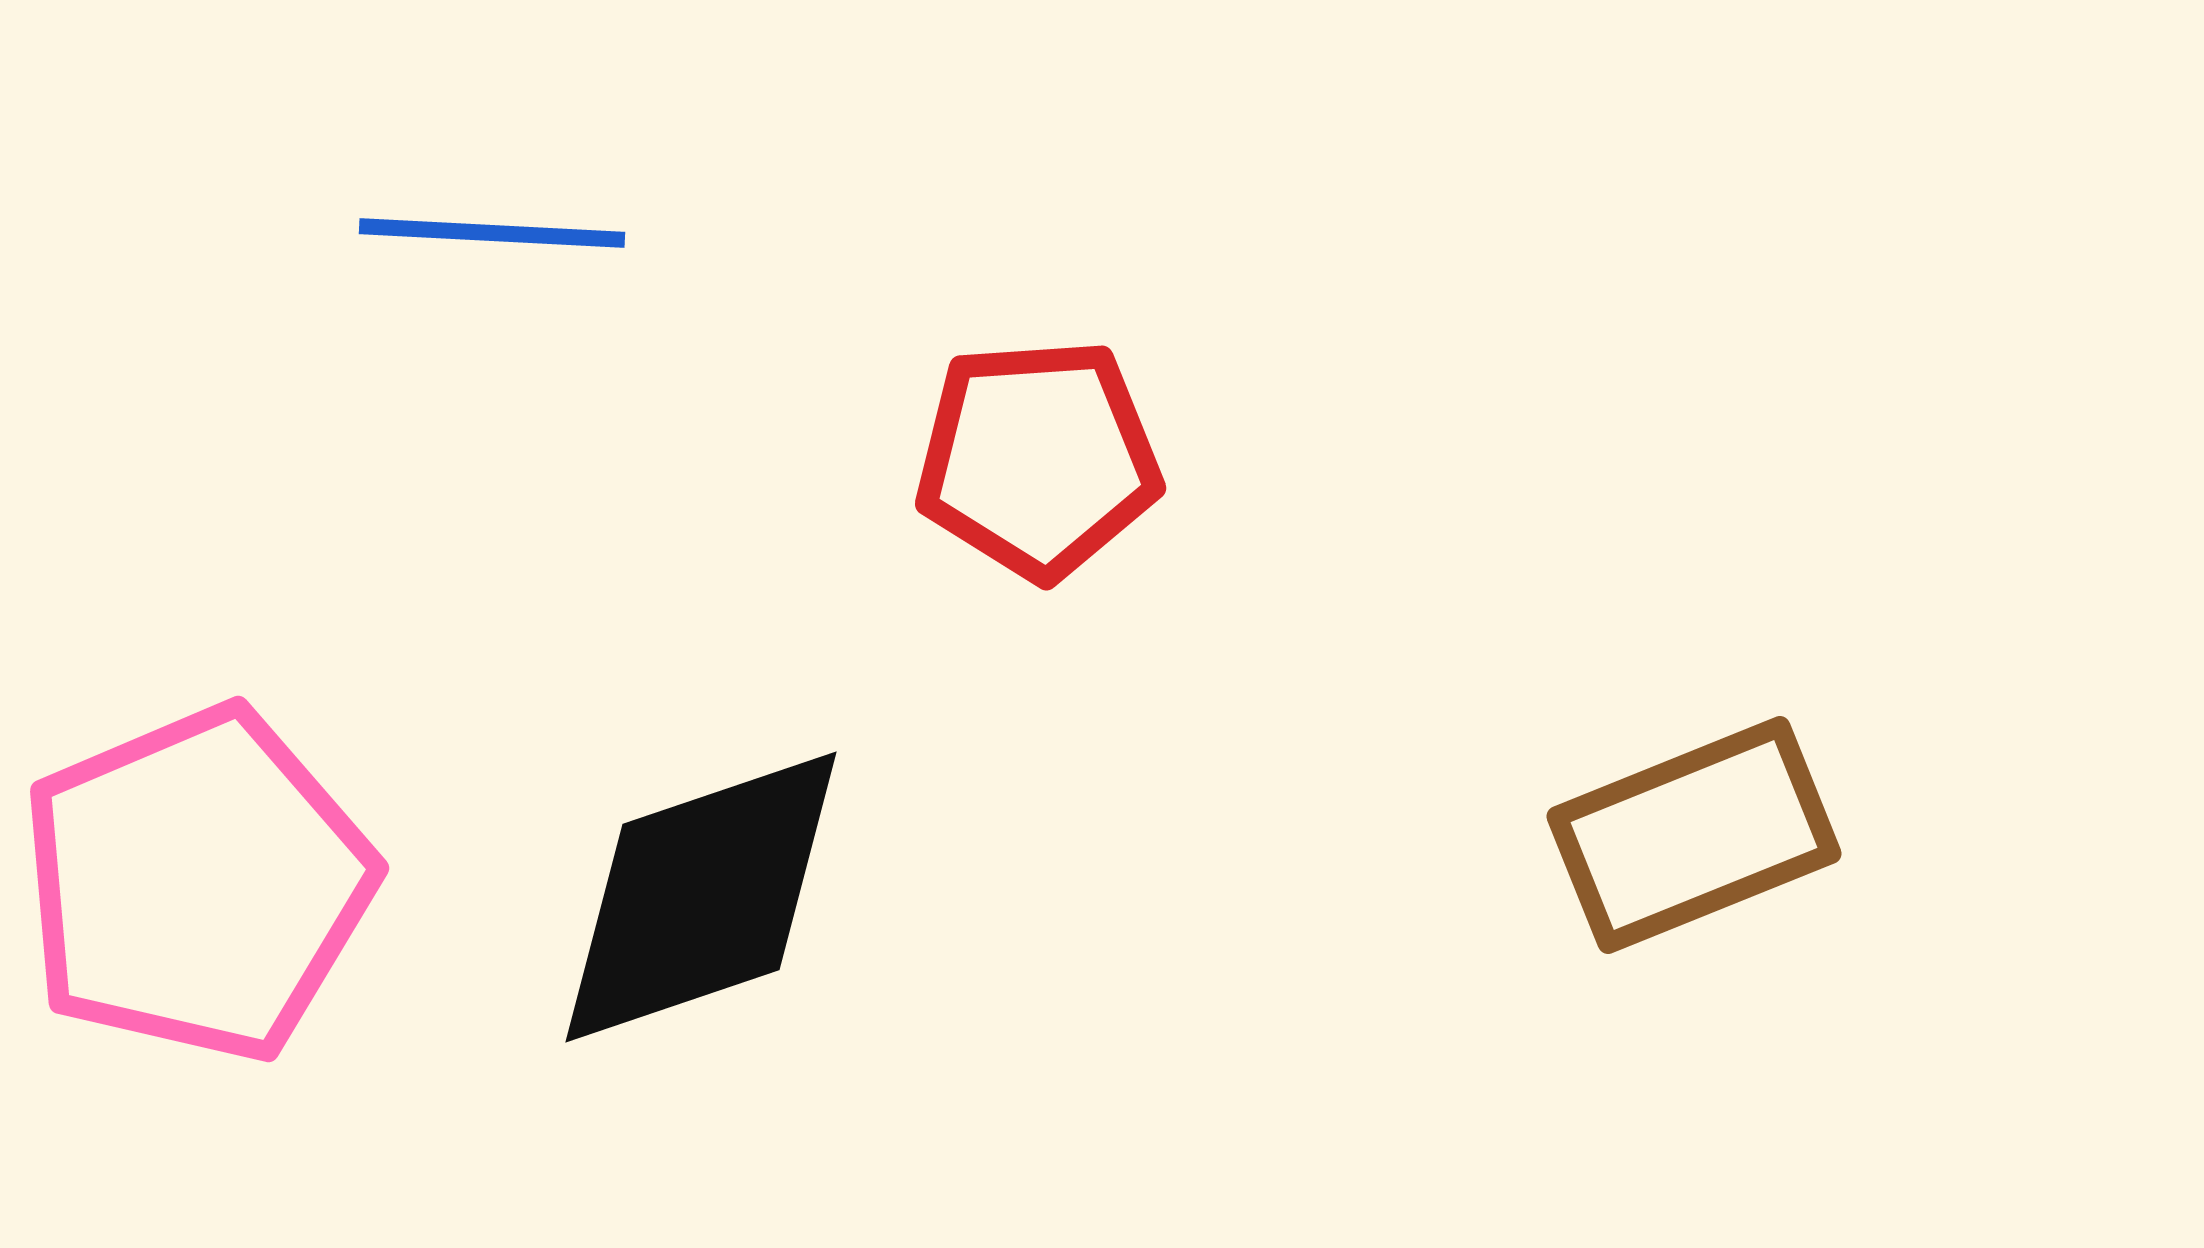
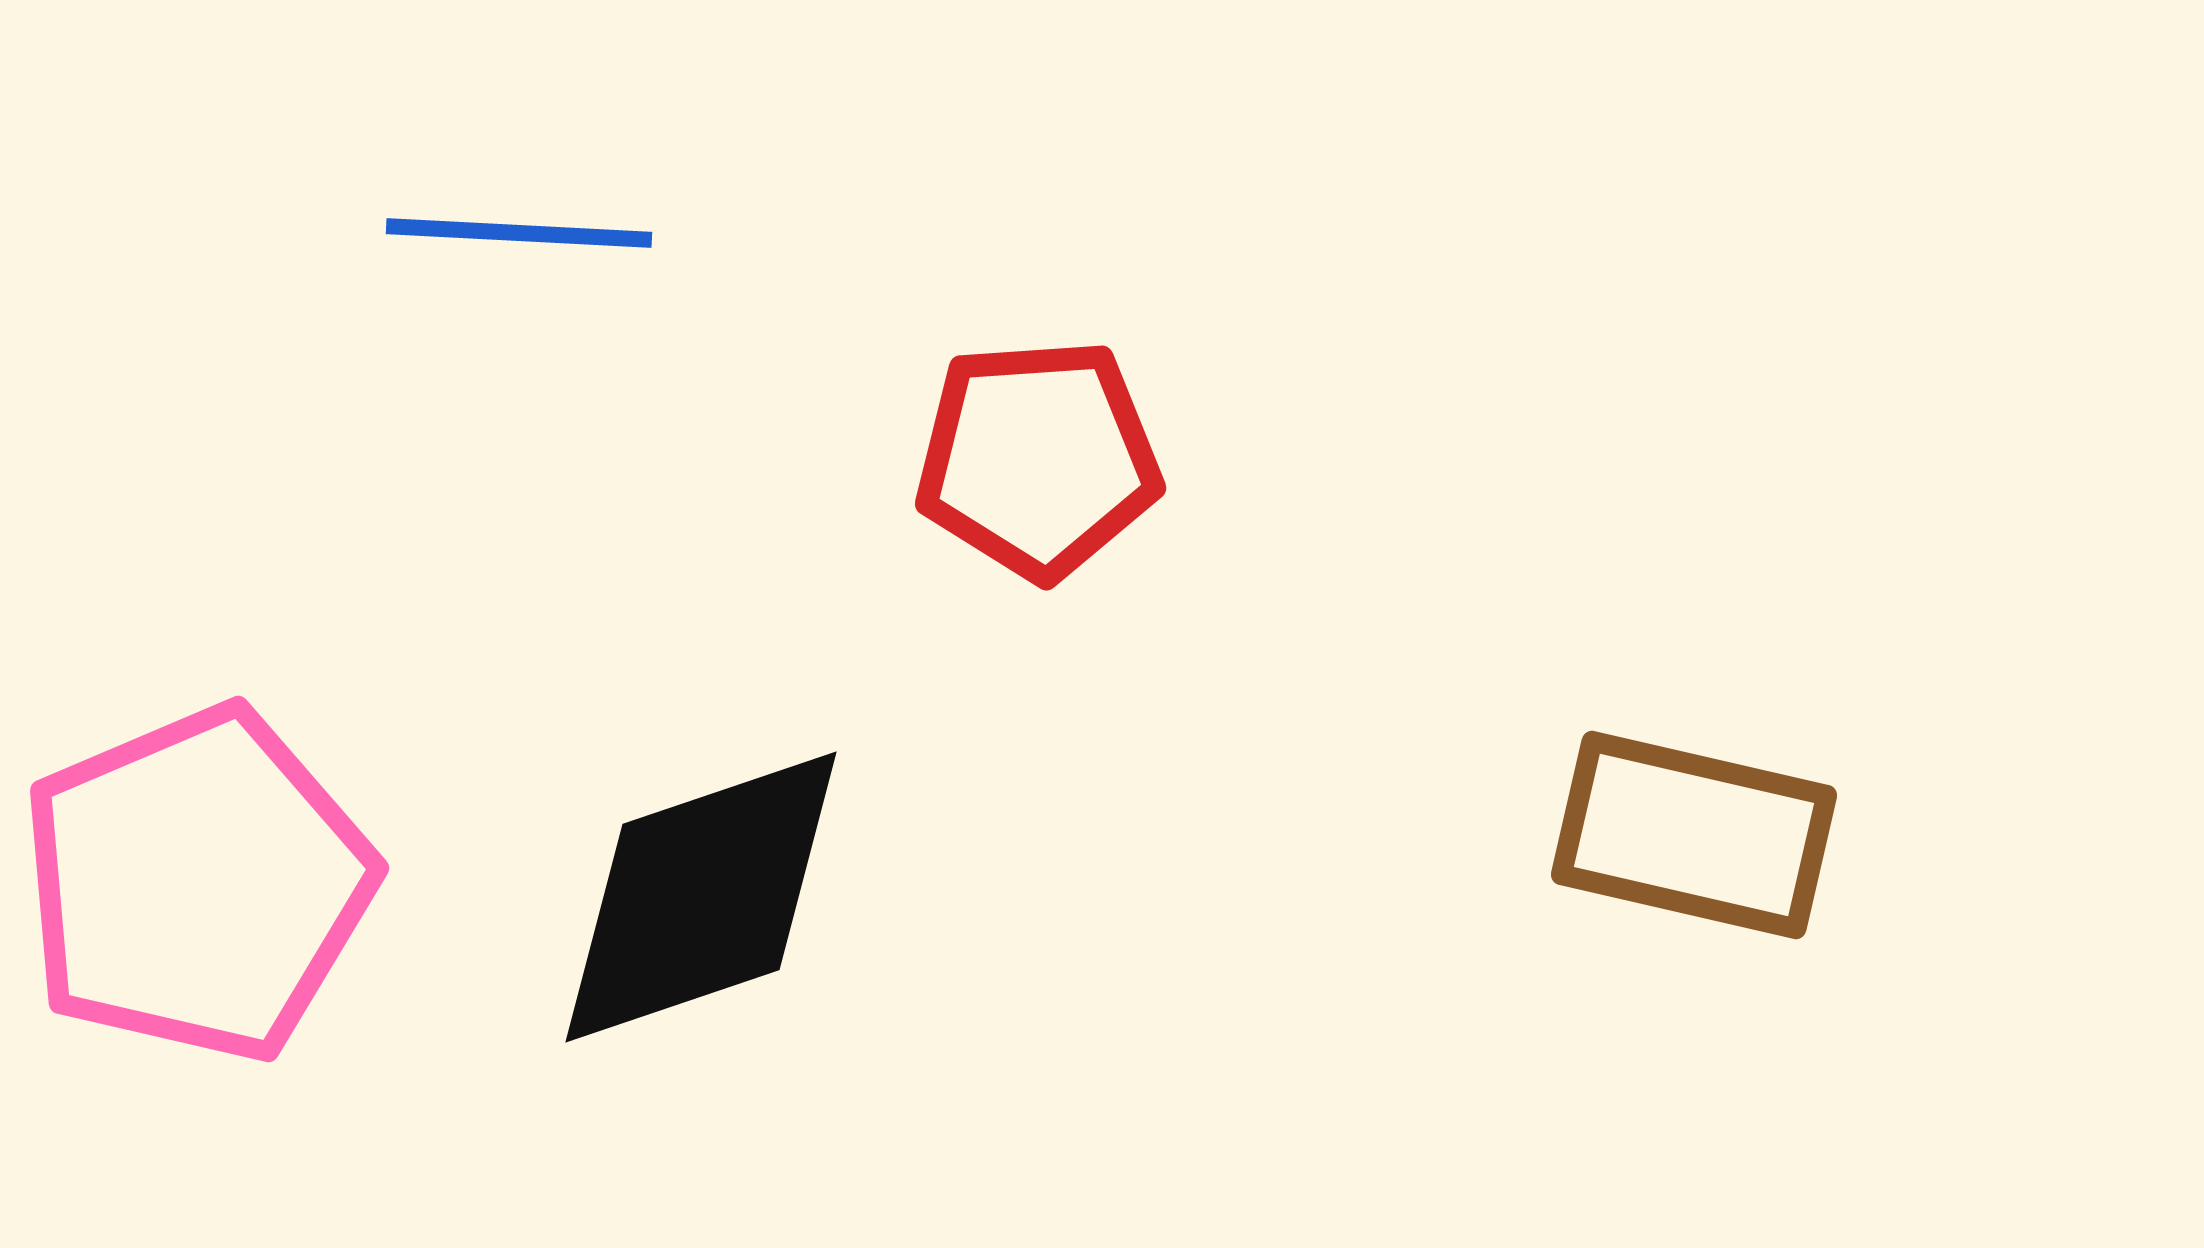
blue line: moved 27 px right
brown rectangle: rotated 35 degrees clockwise
